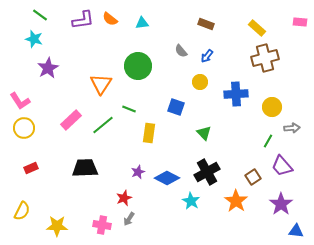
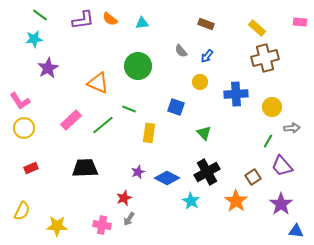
cyan star at (34, 39): rotated 24 degrees counterclockwise
orange triangle at (101, 84): moved 3 px left, 1 px up; rotated 40 degrees counterclockwise
